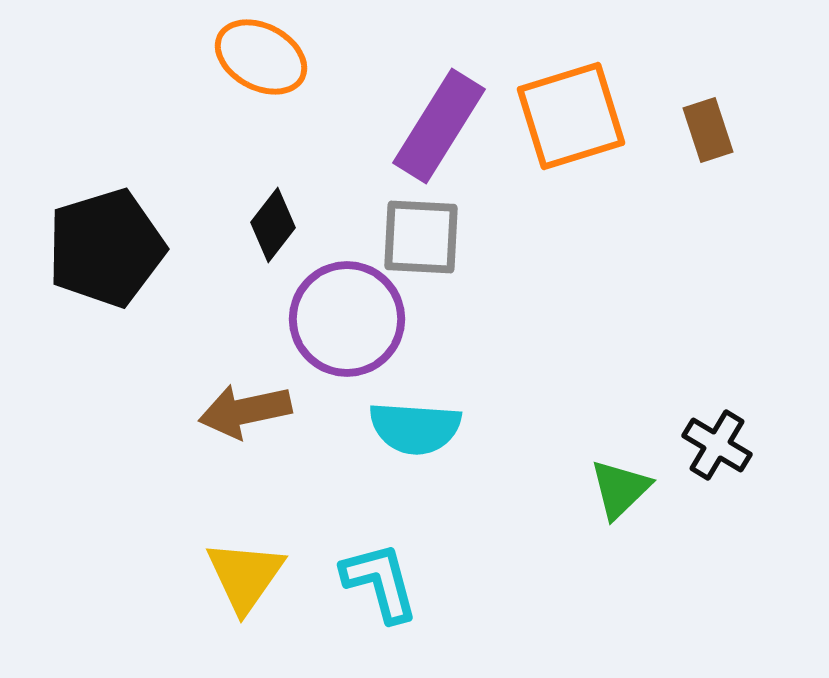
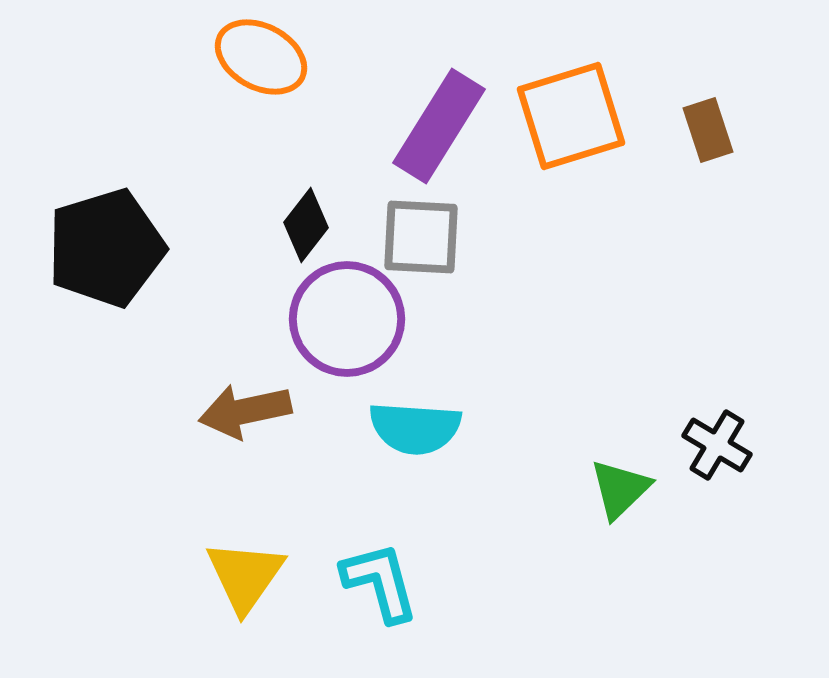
black diamond: moved 33 px right
